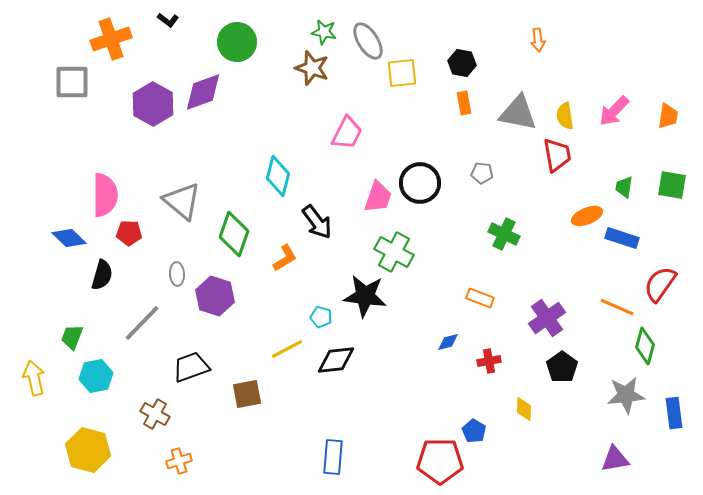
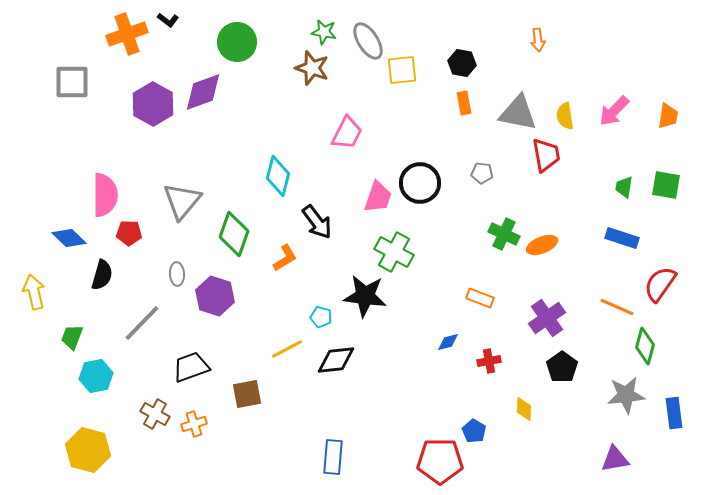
orange cross at (111, 39): moved 16 px right, 5 px up
yellow square at (402, 73): moved 3 px up
red trapezoid at (557, 155): moved 11 px left
green square at (672, 185): moved 6 px left
gray triangle at (182, 201): rotated 30 degrees clockwise
orange ellipse at (587, 216): moved 45 px left, 29 px down
yellow arrow at (34, 378): moved 86 px up
orange cross at (179, 461): moved 15 px right, 37 px up
